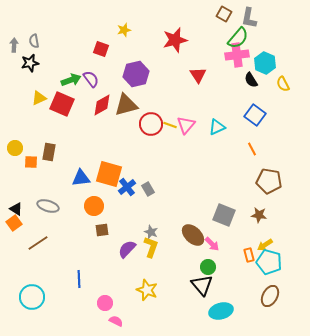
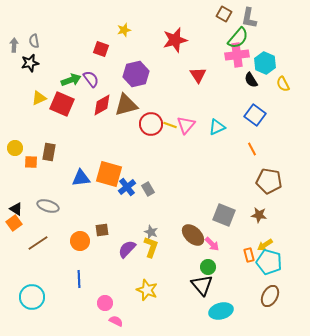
orange circle at (94, 206): moved 14 px left, 35 px down
